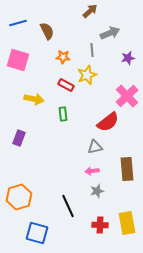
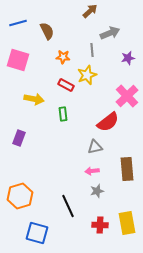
orange hexagon: moved 1 px right, 1 px up
